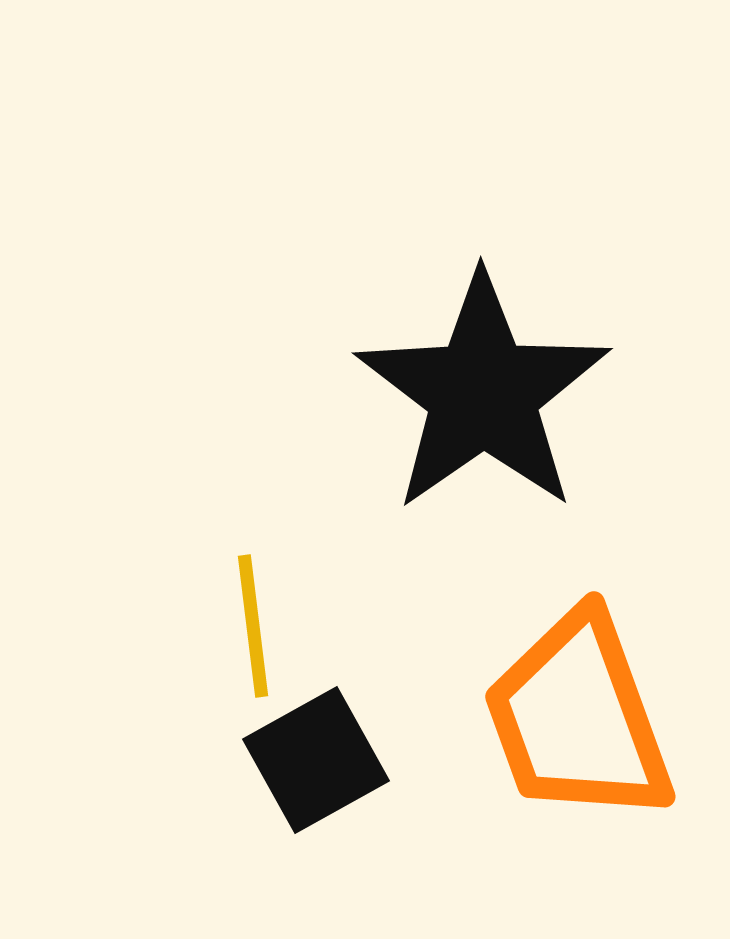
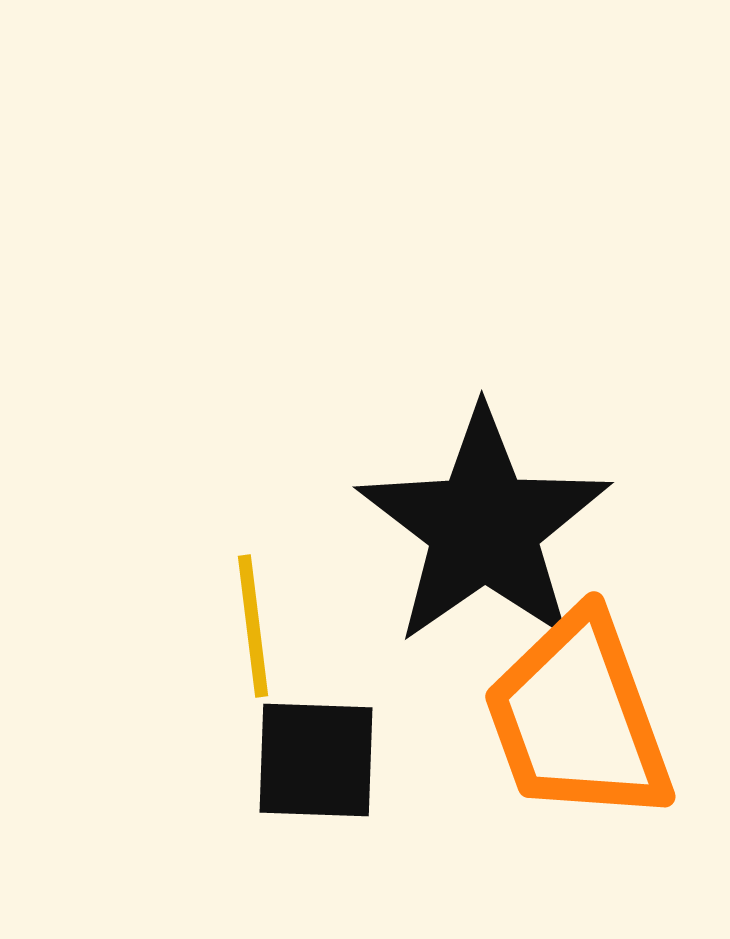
black star: moved 1 px right, 134 px down
black square: rotated 31 degrees clockwise
